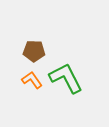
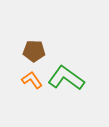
green L-shape: rotated 27 degrees counterclockwise
